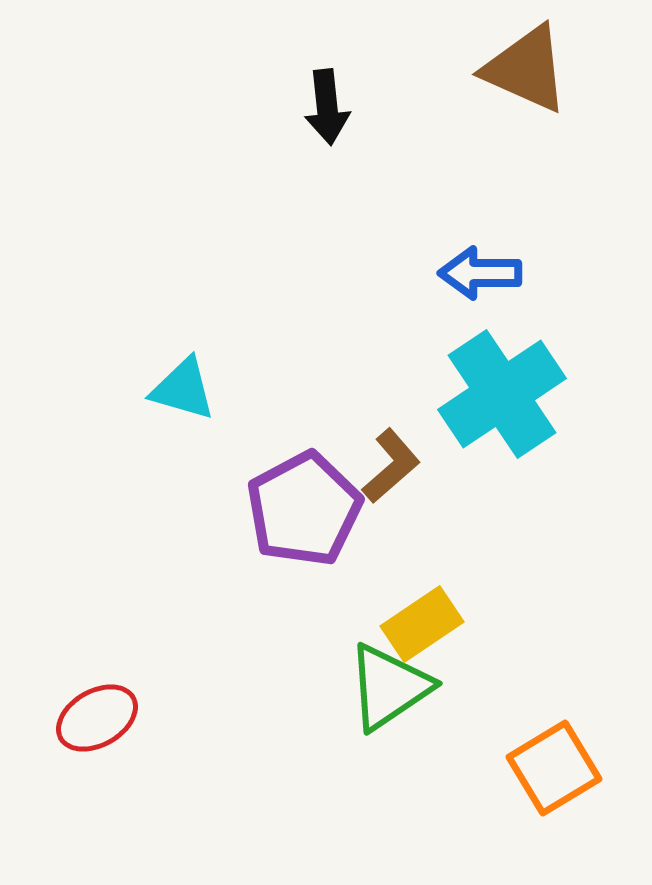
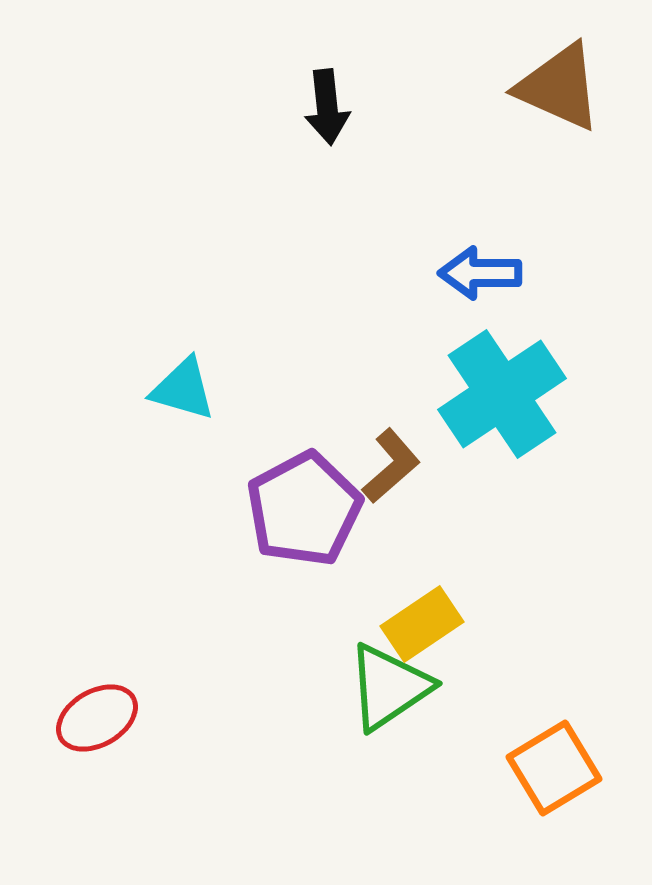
brown triangle: moved 33 px right, 18 px down
